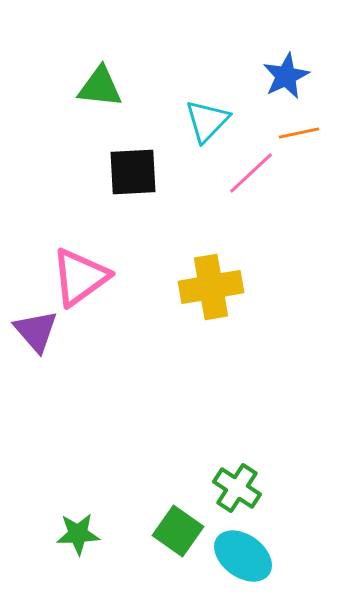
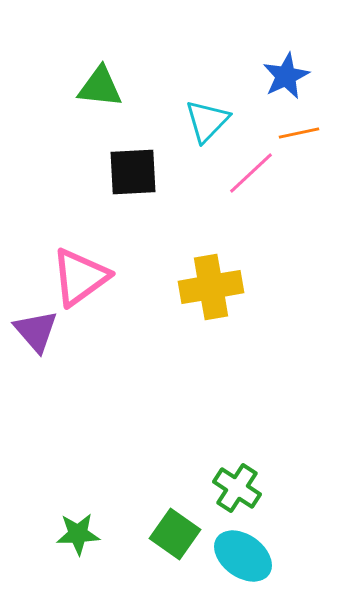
green square: moved 3 px left, 3 px down
